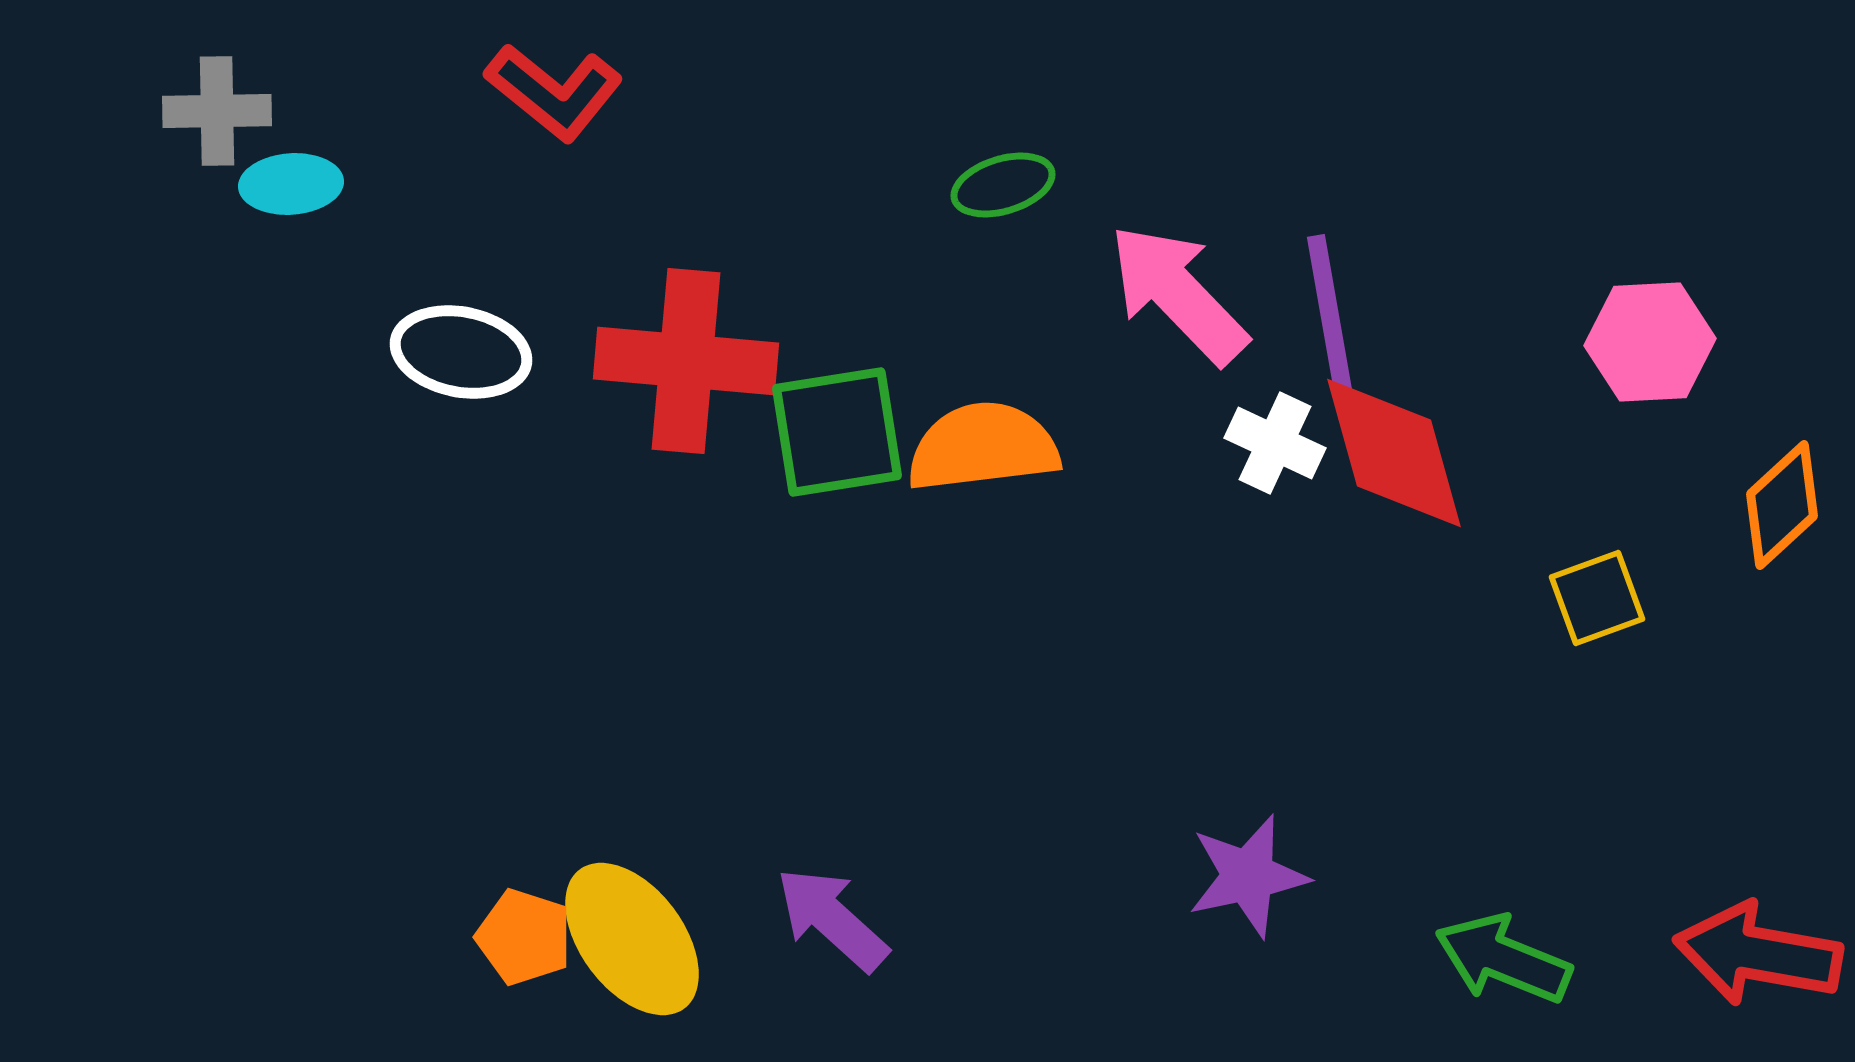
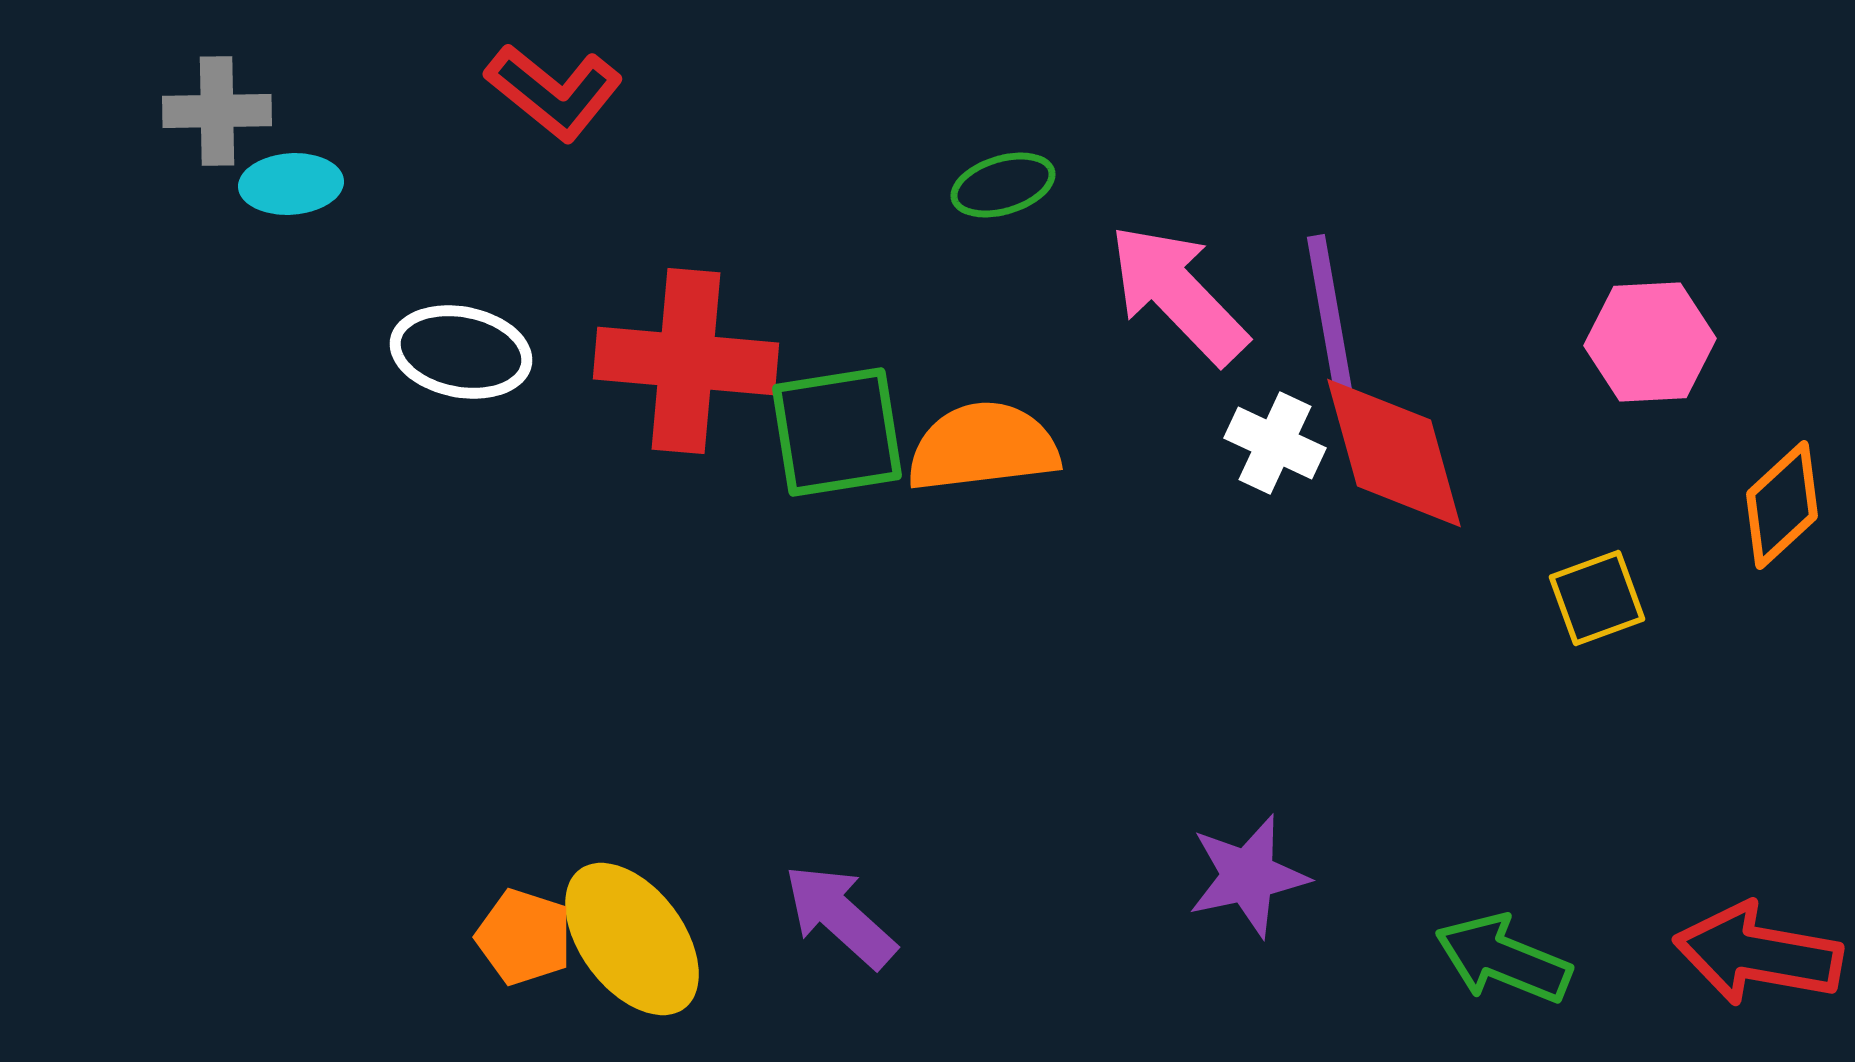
purple arrow: moved 8 px right, 3 px up
